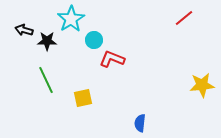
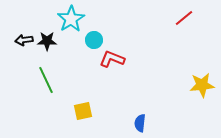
black arrow: moved 10 px down; rotated 24 degrees counterclockwise
yellow square: moved 13 px down
